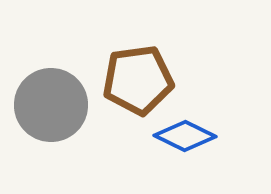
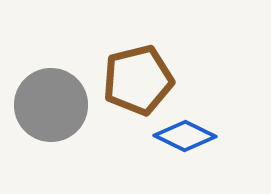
brown pentagon: rotated 6 degrees counterclockwise
